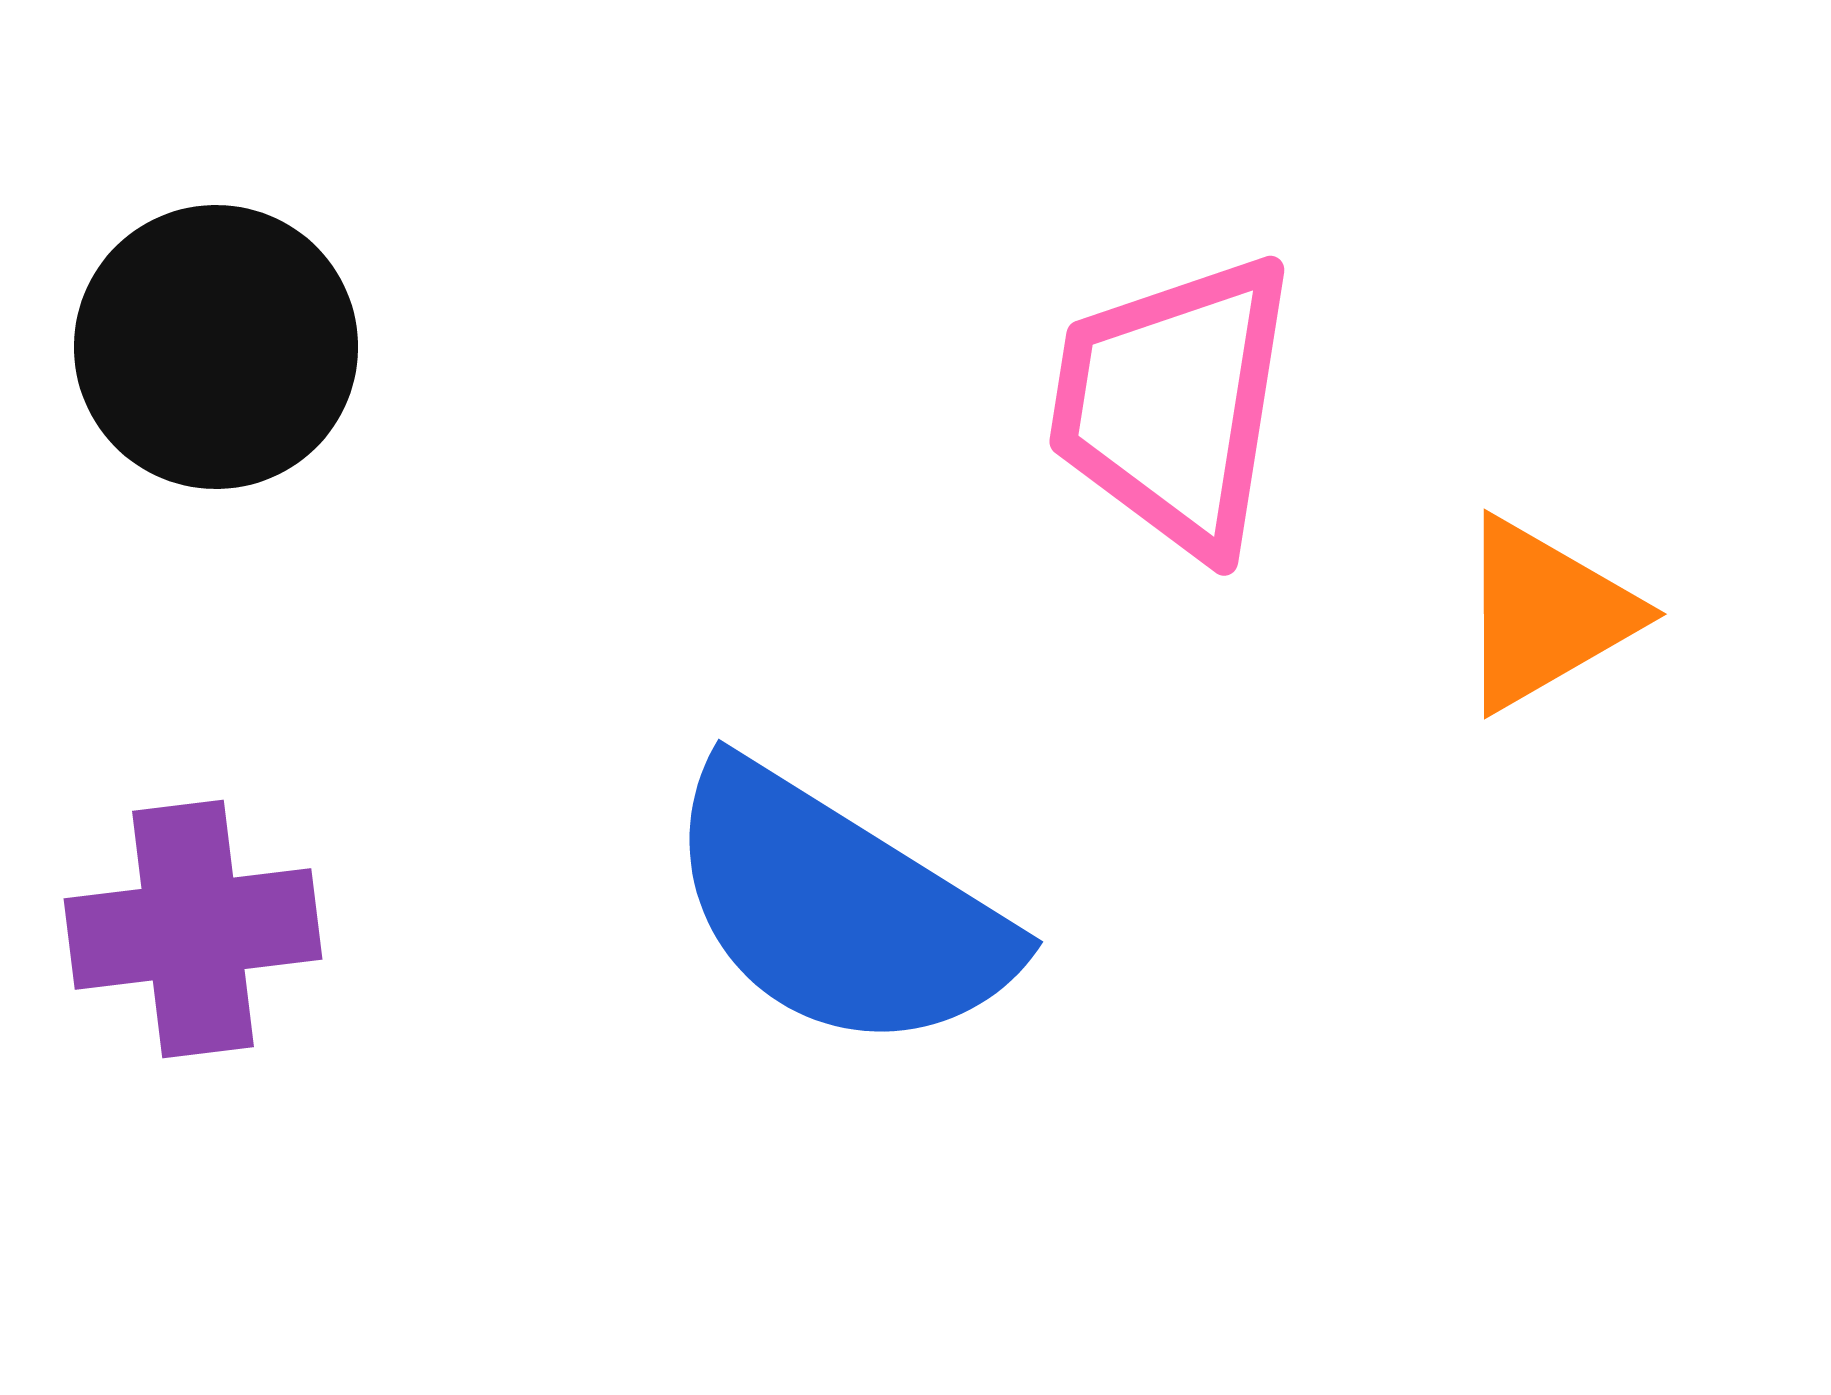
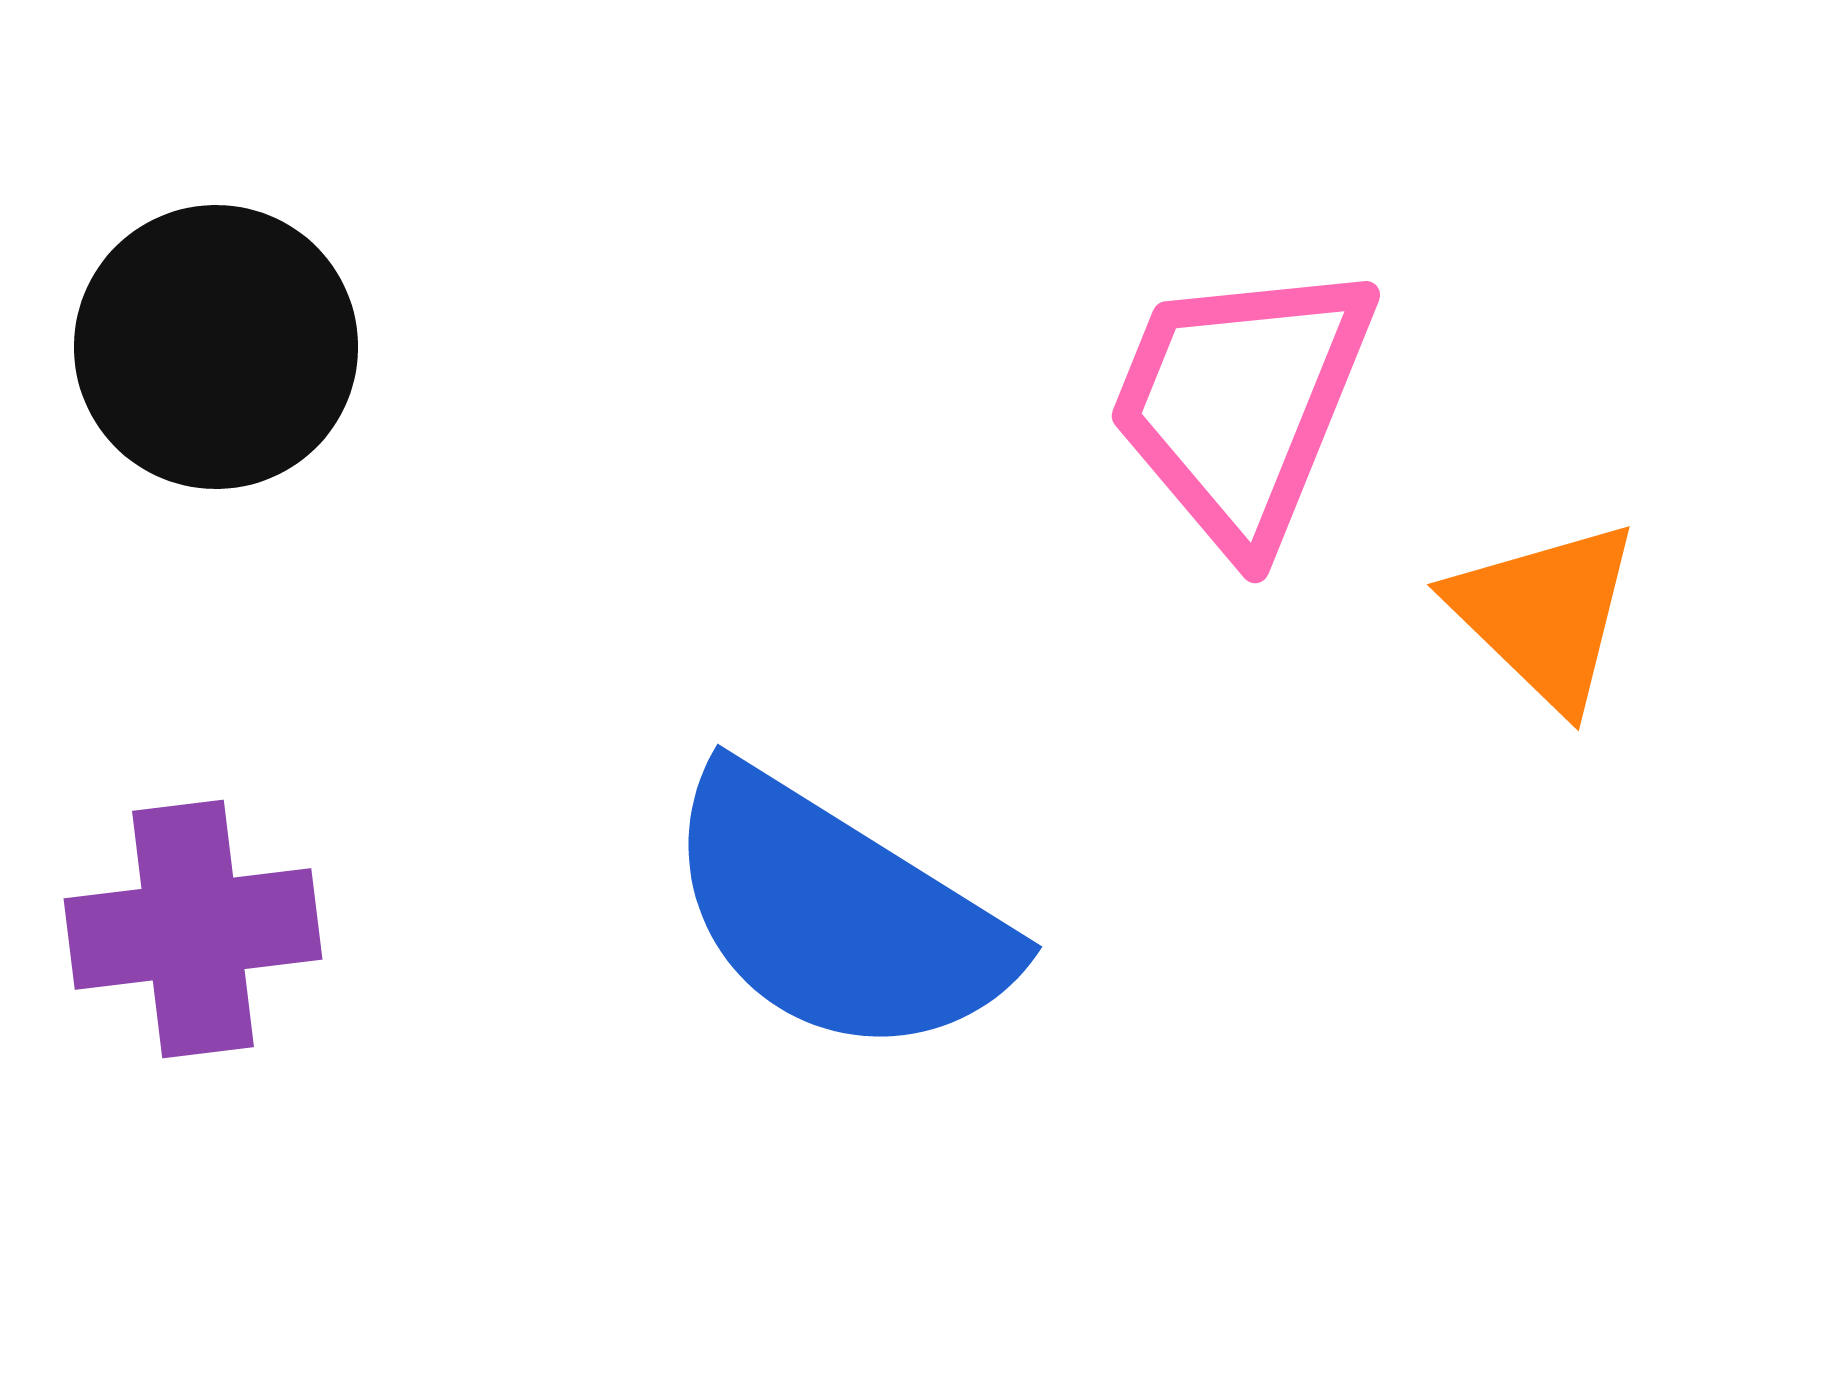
pink trapezoid: moved 68 px right; rotated 13 degrees clockwise
orange triangle: rotated 46 degrees counterclockwise
blue semicircle: moved 1 px left, 5 px down
